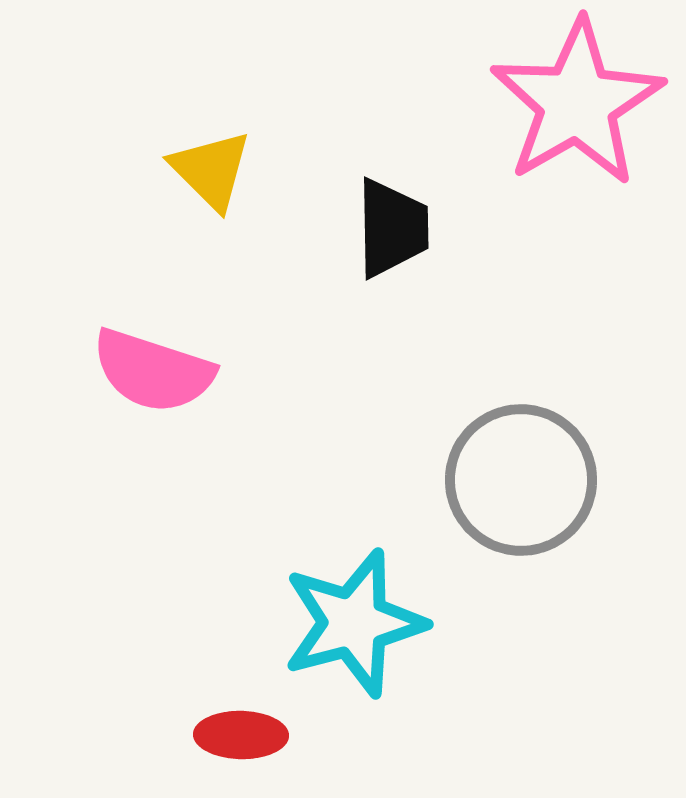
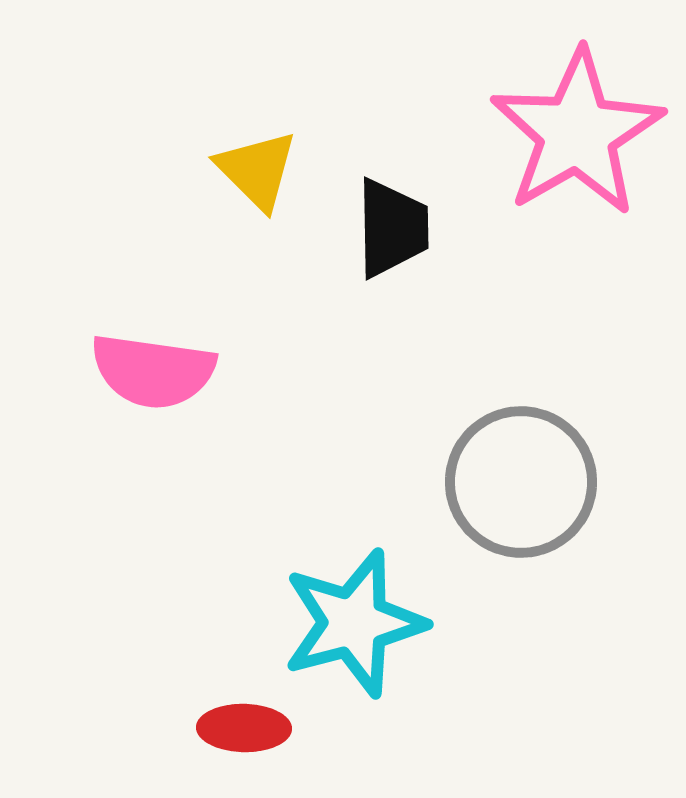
pink star: moved 30 px down
yellow triangle: moved 46 px right
pink semicircle: rotated 10 degrees counterclockwise
gray circle: moved 2 px down
red ellipse: moved 3 px right, 7 px up
